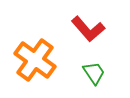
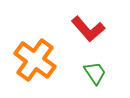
green trapezoid: moved 1 px right
